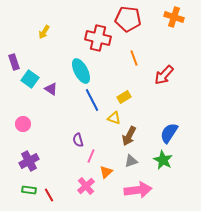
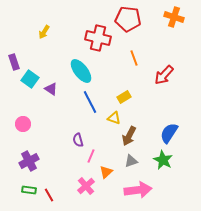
cyan ellipse: rotated 10 degrees counterclockwise
blue line: moved 2 px left, 2 px down
